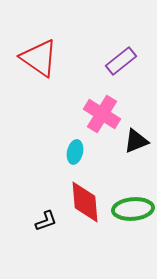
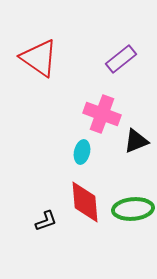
purple rectangle: moved 2 px up
pink cross: rotated 12 degrees counterclockwise
cyan ellipse: moved 7 px right
